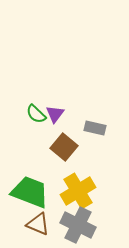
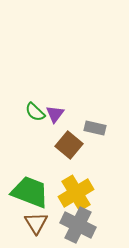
green semicircle: moved 1 px left, 2 px up
brown square: moved 5 px right, 2 px up
yellow cross: moved 2 px left, 2 px down
brown triangle: moved 2 px left, 1 px up; rotated 35 degrees clockwise
